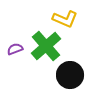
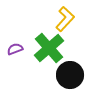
yellow L-shape: rotated 70 degrees counterclockwise
green cross: moved 3 px right, 2 px down
